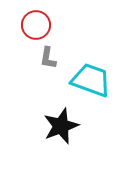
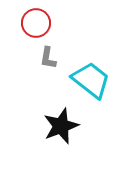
red circle: moved 2 px up
cyan trapezoid: rotated 18 degrees clockwise
